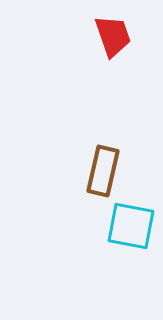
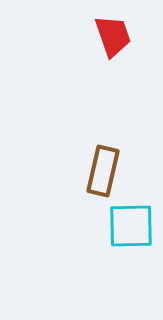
cyan square: rotated 12 degrees counterclockwise
